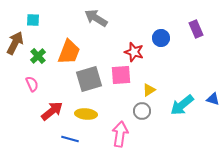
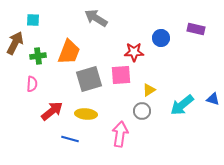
purple rectangle: rotated 54 degrees counterclockwise
red star: rotated 18 degrees counterclockwise
green cross: rotated 35 degrees clockwise
pink semicircle: rotated 28 degrees clockwise
